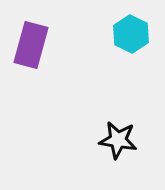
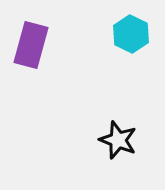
black star: rotated 12 degrees clockwise
